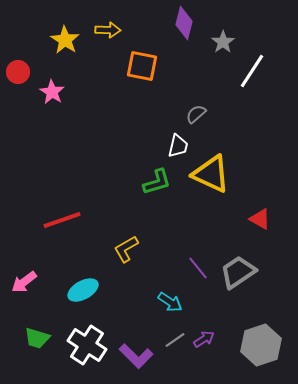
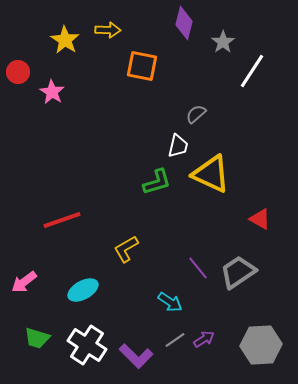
gray hexagon: rotated 15 degrees clockwise
